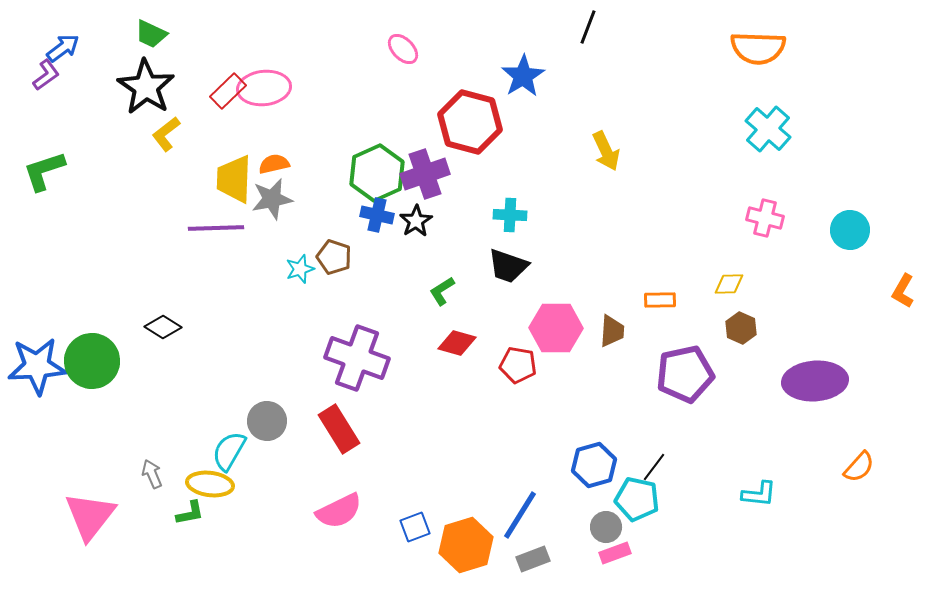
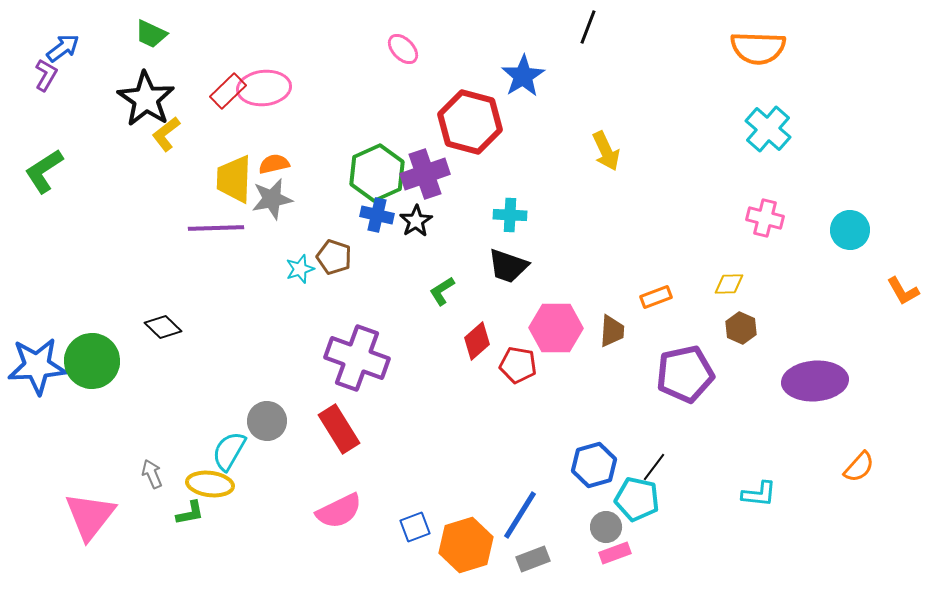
purple L-shape at (46, 75): rotated 24 degrees counterclockwise
black star at (146, 87): moved 12 px down
green L-shape at (44, 171): rotated 15 degrees counterclockwise
orange L-shape at (903, 291): rotated 60 degrees counterclockwise
orange rectangle at (660, 300): moved 4 px left, 3 px up; rotated 20 degrees counterclockwise
black diamond at (163, 327): rotated 12 degrees clockwise
red diamond at (457, 343): moved 20 px right, 2 px up; rotated 57 degrees counterclockwise
